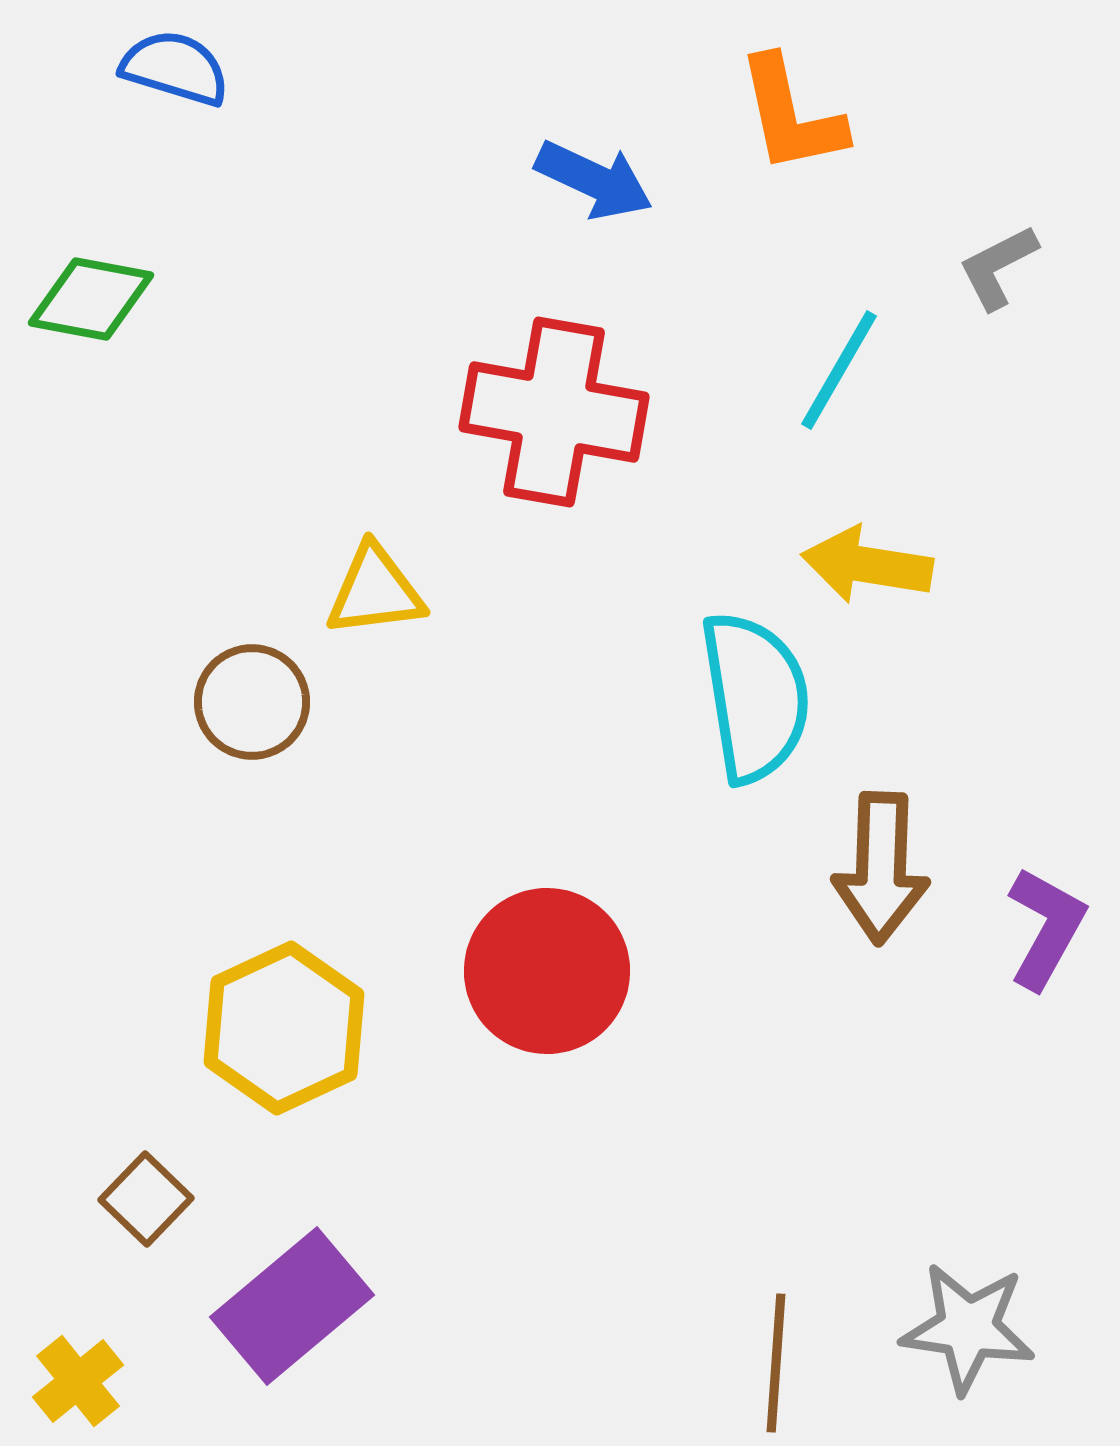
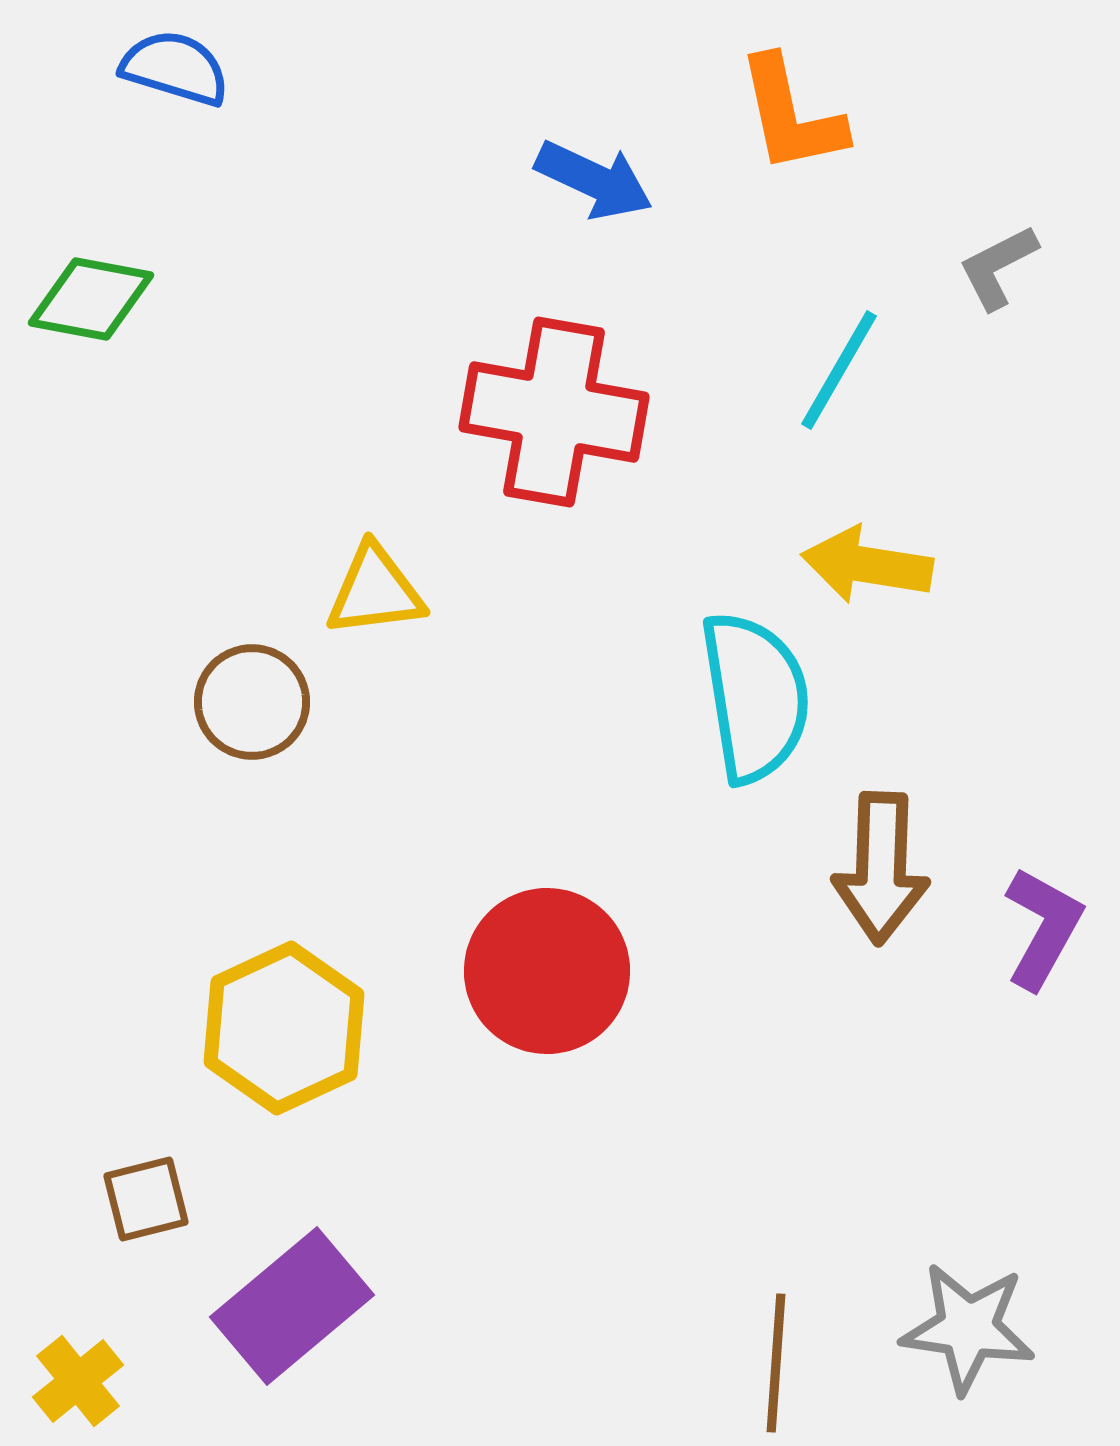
purple L-shape: moved 3 px left
brown square: rotated 32 degrees clockwise
